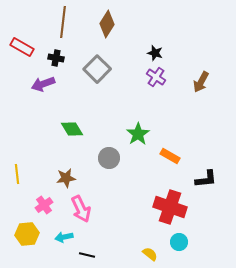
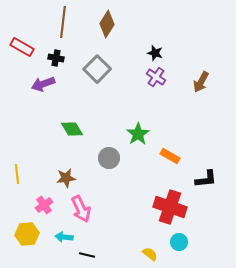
cyan arrow: rotated 18 degrees clockwise
